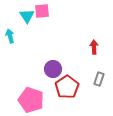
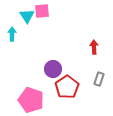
cyan arrow: moved 2 px right, 2 px up; rotated 16 degrees clockwise
